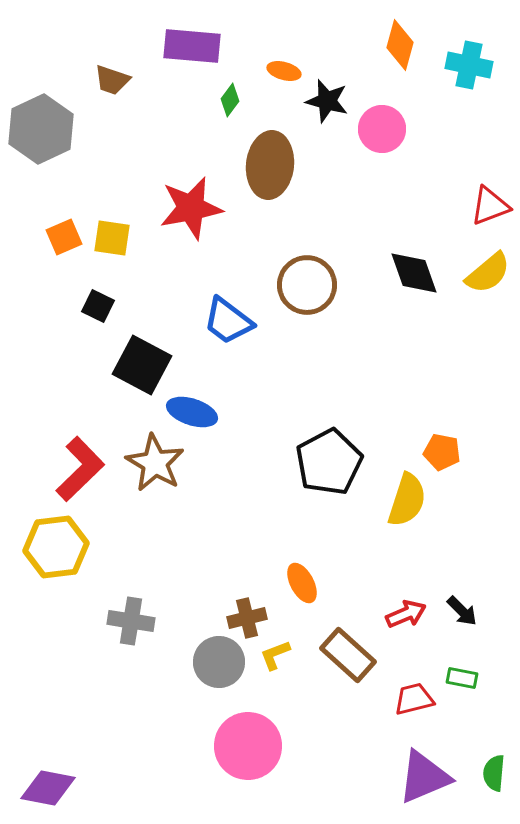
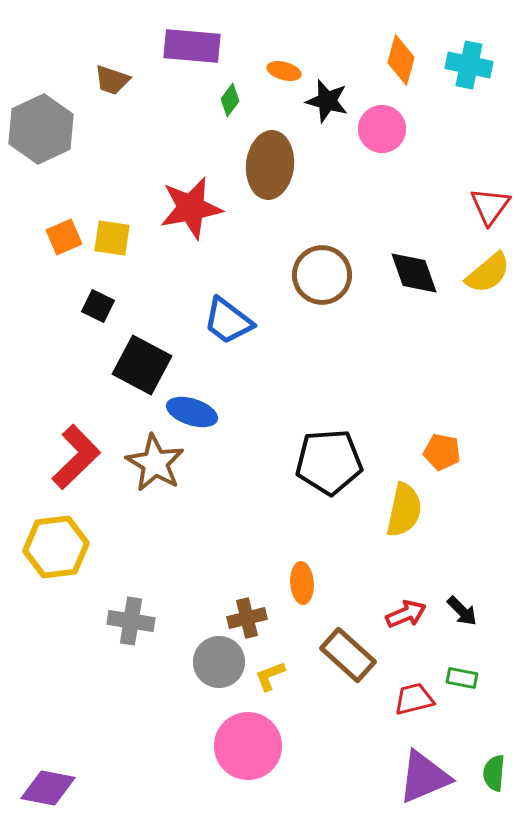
orange diamond at (400, 45): moved 1 px right, 15 px down
red triangle at (490, 206): rotated 33 degrees counterclockwise
brown circle at (307, 285): moved 15 px right, 10 px up
black pentagon at (329, 462): rotated 24 degrees clockwise
red L-shape at (80, 469): moved 4 px left, 12 px up
yellow semicircle at (407, 500): moved 3 px left, 10 px down; rotated 6 degrees counterclockwise
orange ellipse at (302, 583): rotated 24 degrees clockwise
yellow L-shape at (275, 655): moved 5 px left, 21 px down
